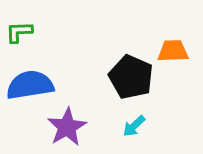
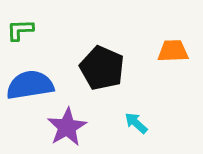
green L-shape: moved 1 px right, 2 px up
black pentagon: moved 29 px left, 9 px up
cyan arrow: moved 2 px right, 3 px up; rotated 85 degrees clockwise
